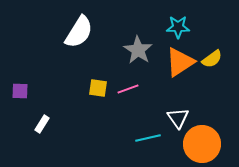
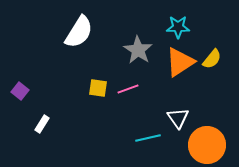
yellow semicircle: rotated 15 degrees counterclockwise
purple square: rotated 36 degrees clockwise
orange circle: moved 5 px right, 1 px down
